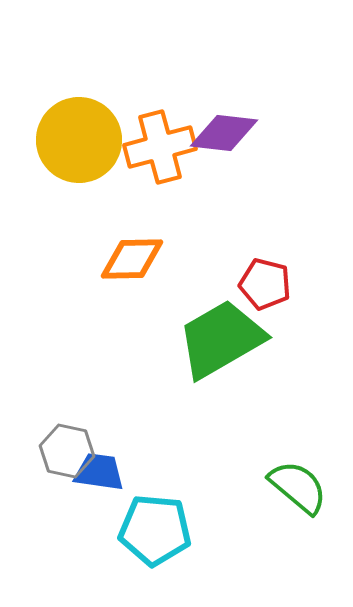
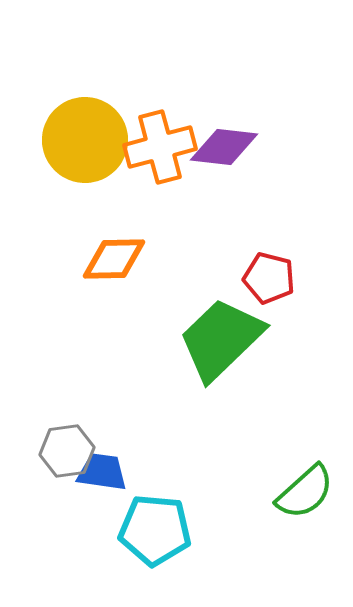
purple diamond: moved 14 px down
yellow circle: moved 6 px right
orange diamond: moved 18 px left
red pentagon: moved 4 px right, 6 px up
green trapezoid: rotated 14 degrees counterclockwise
gray hexagon: rotated 20 degrees counterclockwise
blue trapezoid: moved 3 px right
green semicircle: moved 7 px right, 5 px down; rotated 98 degrees clockwise
